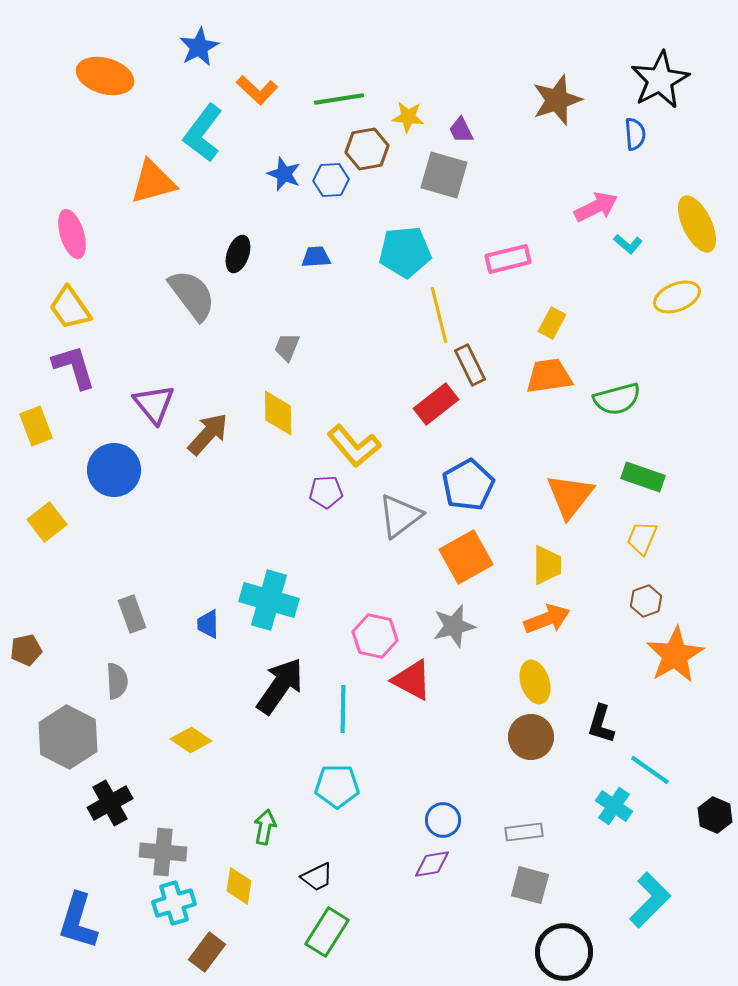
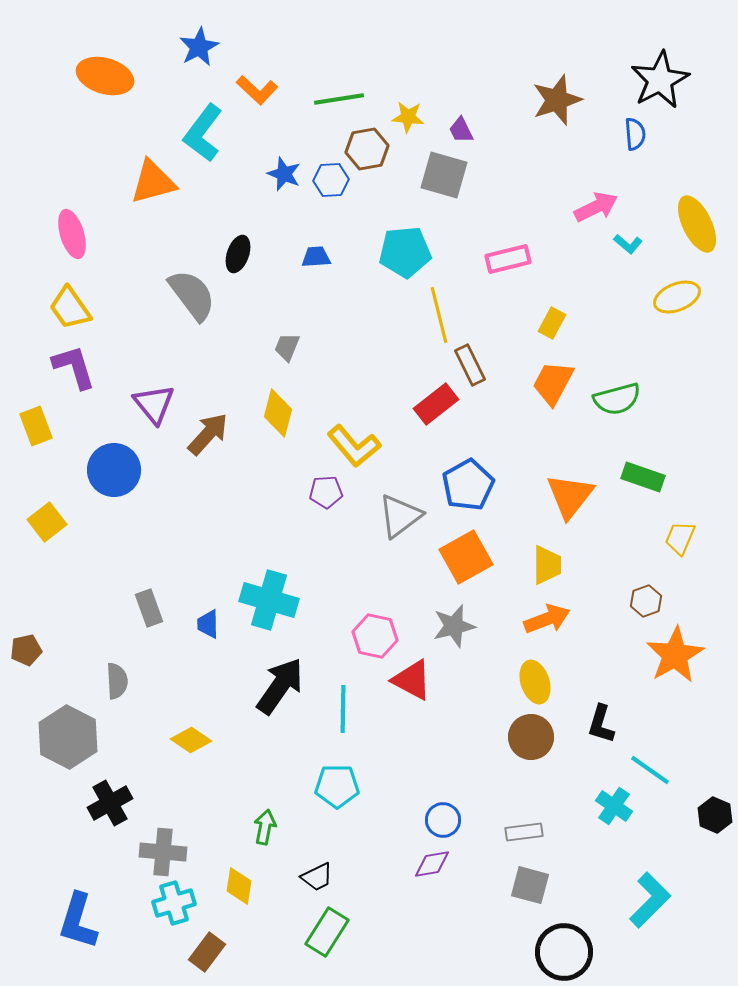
orange trapezoid at (549, 376): moved 4 px right, 7 px down; rotated 54 degrees counterclockwise
yellow diamond at (278, 413): rotated 15 degrees clockwise
yellow trapezoid at (642, 538): moved 38 px right
gray rectangle at (132, 614): moved 17 px right, 6 px up
